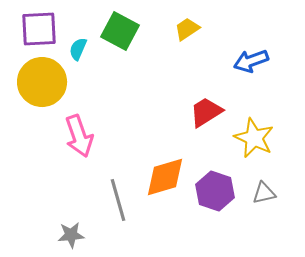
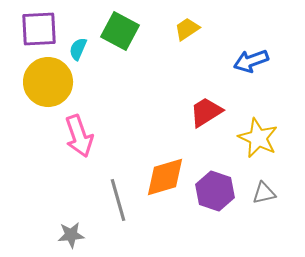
yellow circle: moved 6 px right
yellow star: moved 4 px right
